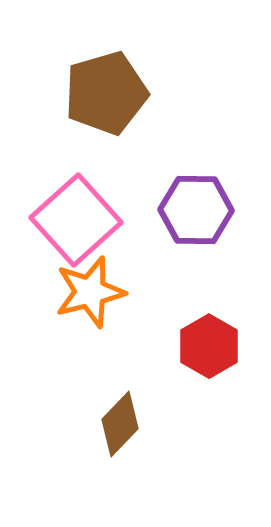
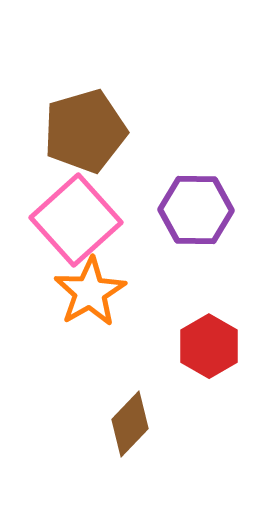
brown pentagon: moved 21 px left, 38 px down
orange star: rotated 16 degrees counterclockwise
brown diamond: moved 10 px right
